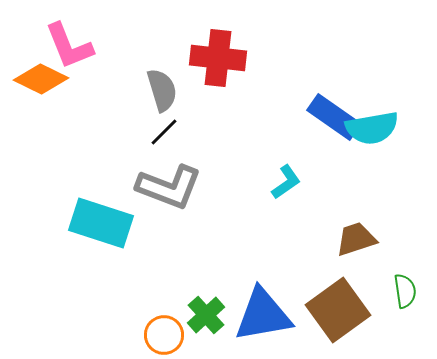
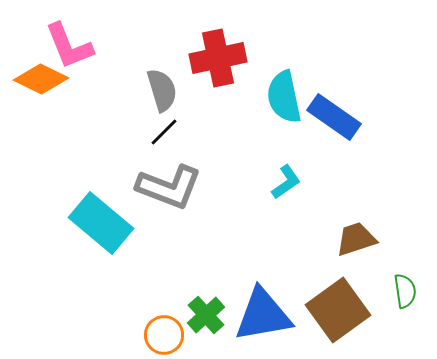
red cross: rotated 18 degrees counterclockwise
cyan semicircle: moved 88 px left, 31 px up; rotated 88 degrees clockwise
cyan rectangle: rotated 22 degrees clockwise
